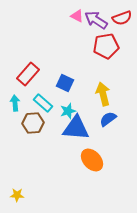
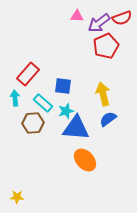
pink triangle: rotated 24 degrees counterclockwise
purple arrow: moved 3 px right, 3 px down; rotated 70 degrees counterclockwise
red pentagon: rotated 15 degrees counterclockwise
blue square: moved 2 px left, 3 px down; rotated 18 degrees counterclockwise
cyan arrow: moved 5 px up
cyan star: moved 2 px left
orange ellipse: moved 7 px left
yellow star: moved 2 px down
